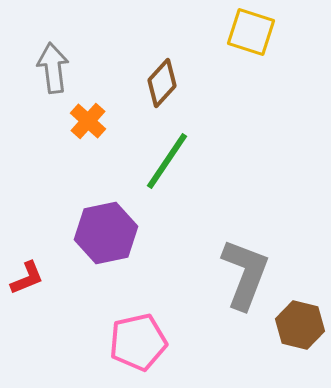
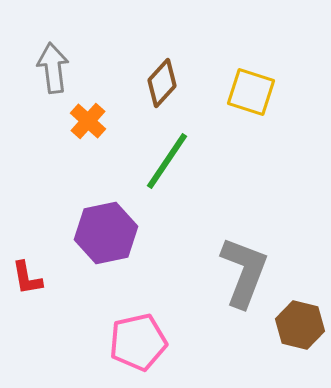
yellow square: moved 60 px down
gray L-shape: moved 1 px left, 2 px up
red L-shape: rotated 102 degrees clockwise
